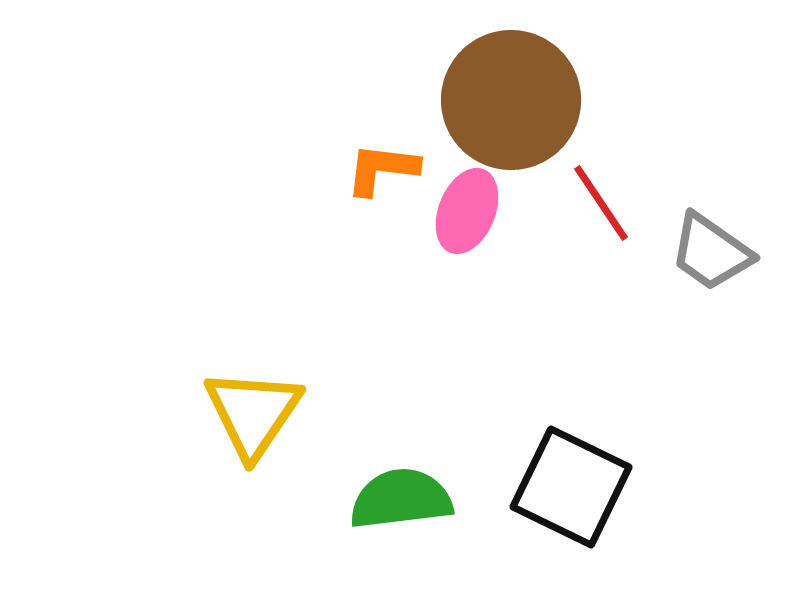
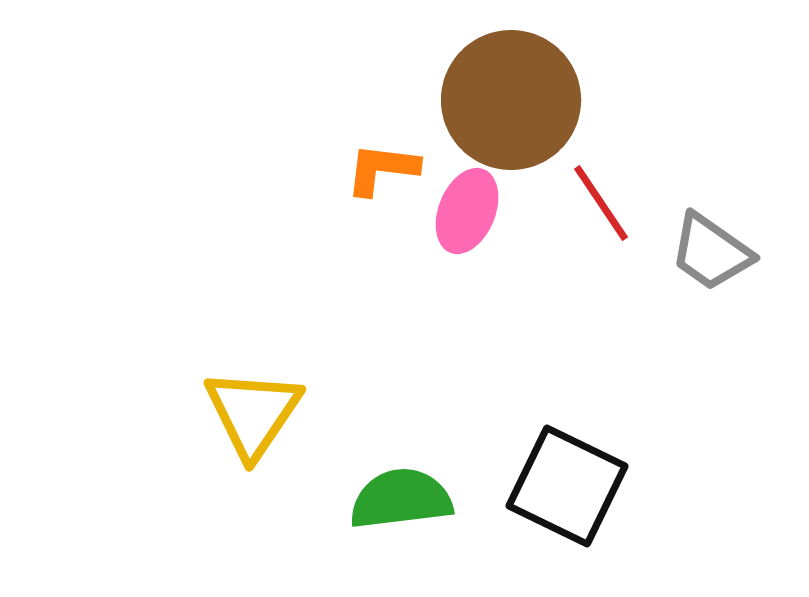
black square: moved 4 px left, 1 px up
